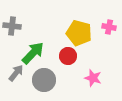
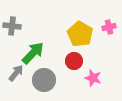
pink cross: rotated 24 degrees counterclockwise
yellow pentagon: moved 1 px right, 1 px down; rotated 15 degrees clockwise
red circle: moved 6 px right, 5 px down
